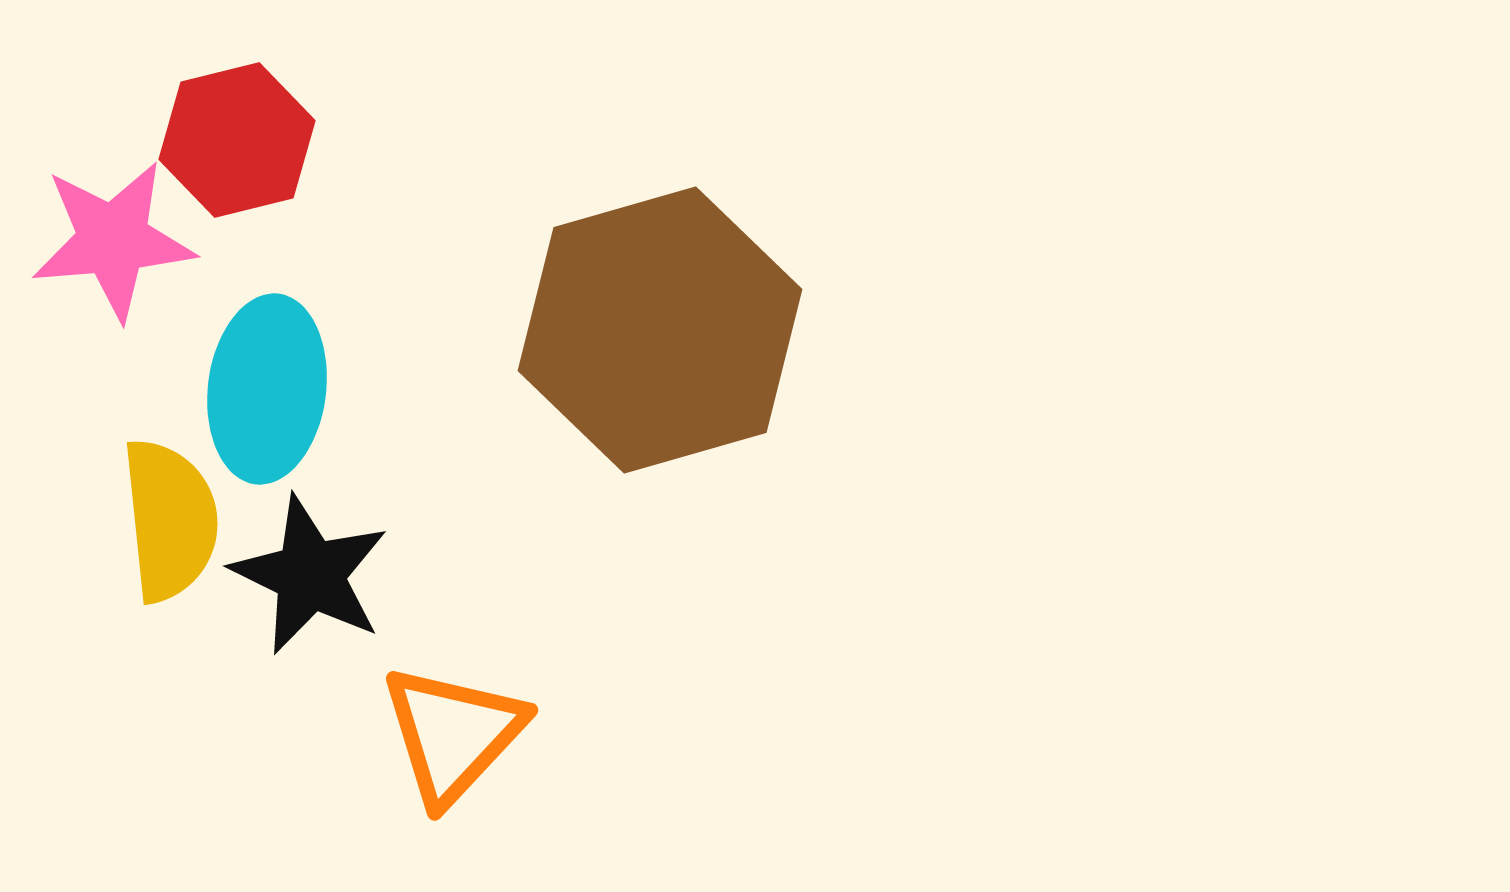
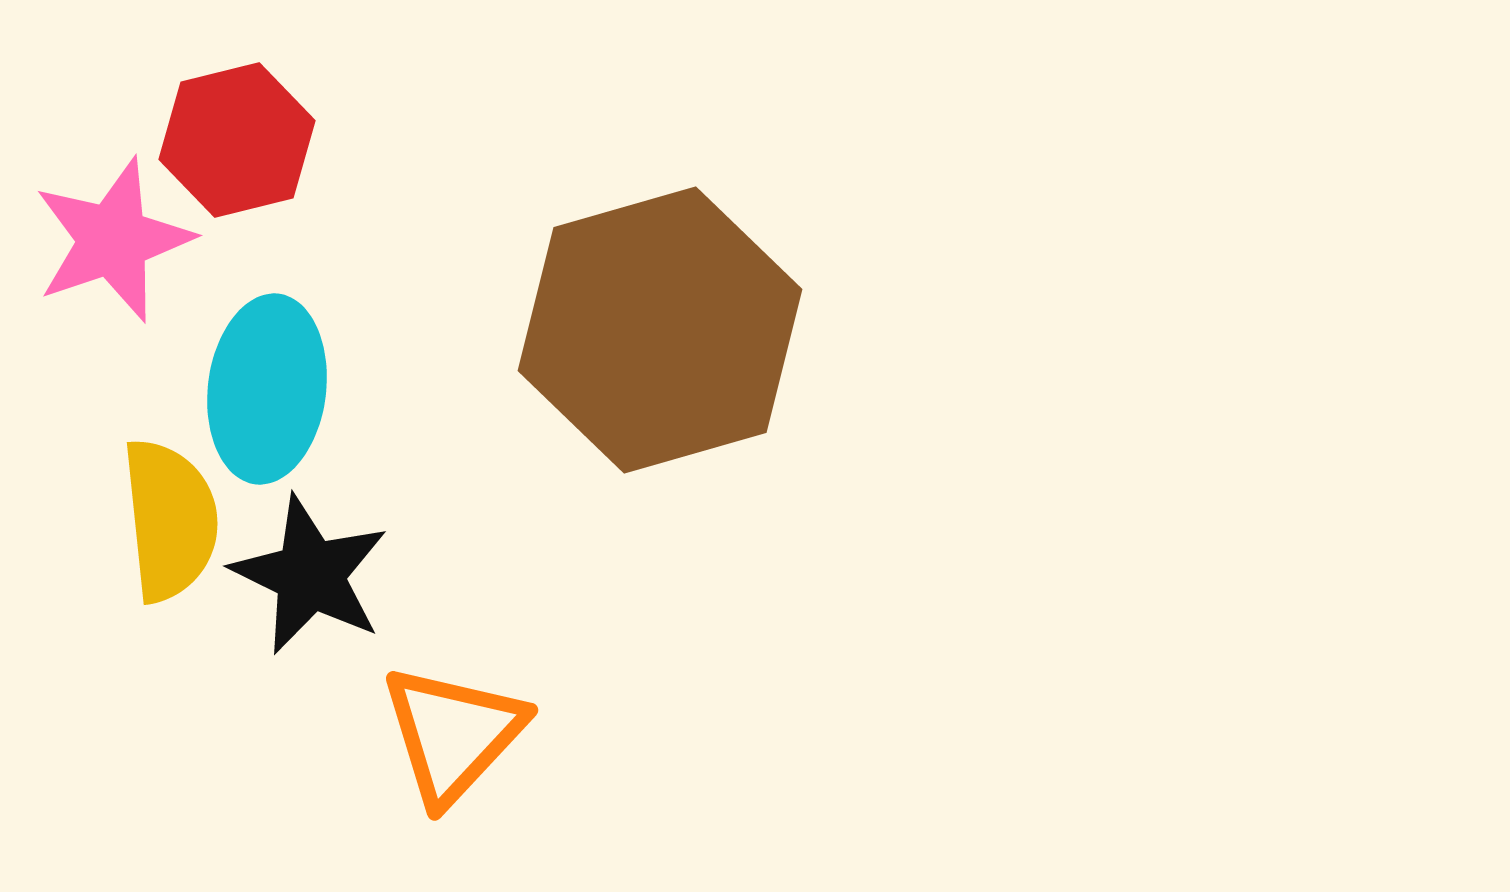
pink star: rotated 14 degrees counterclockwise
